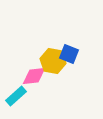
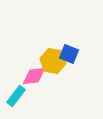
cyan rectangle: rotated 10 degrees counterclockwise
